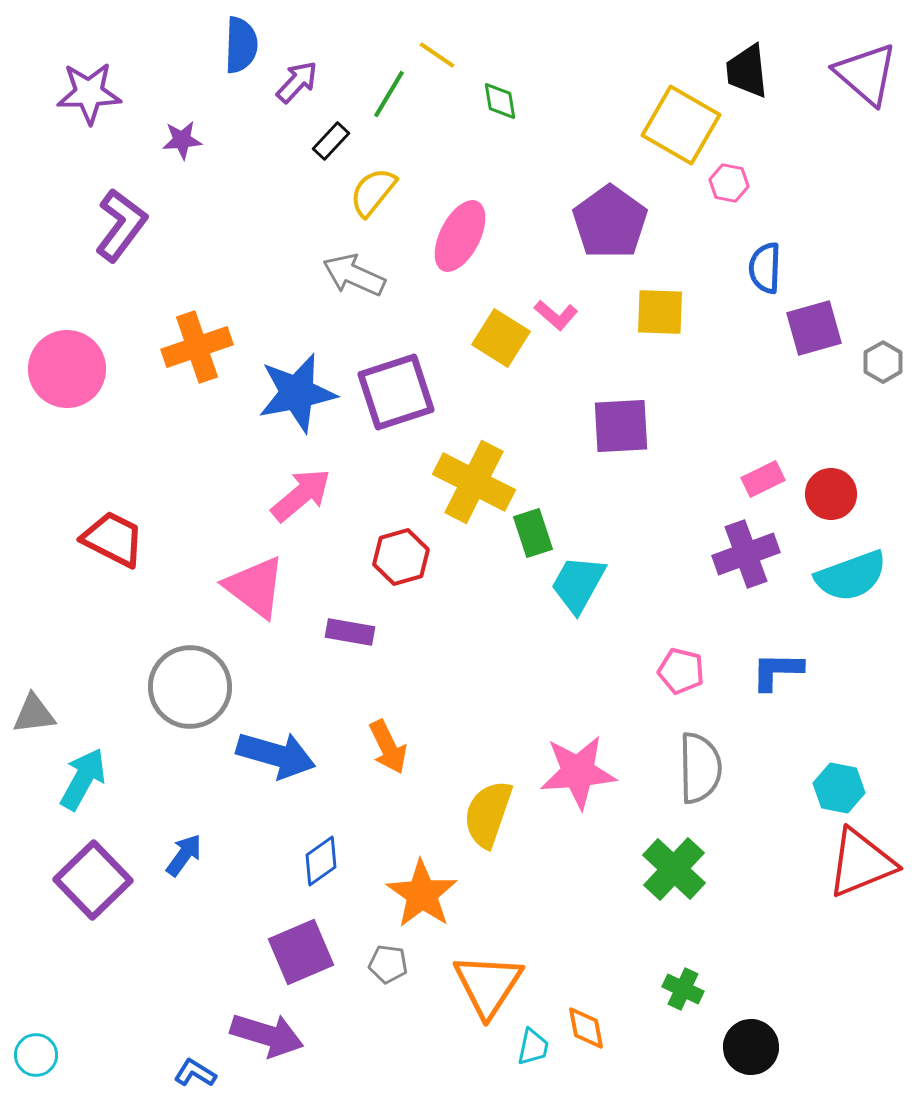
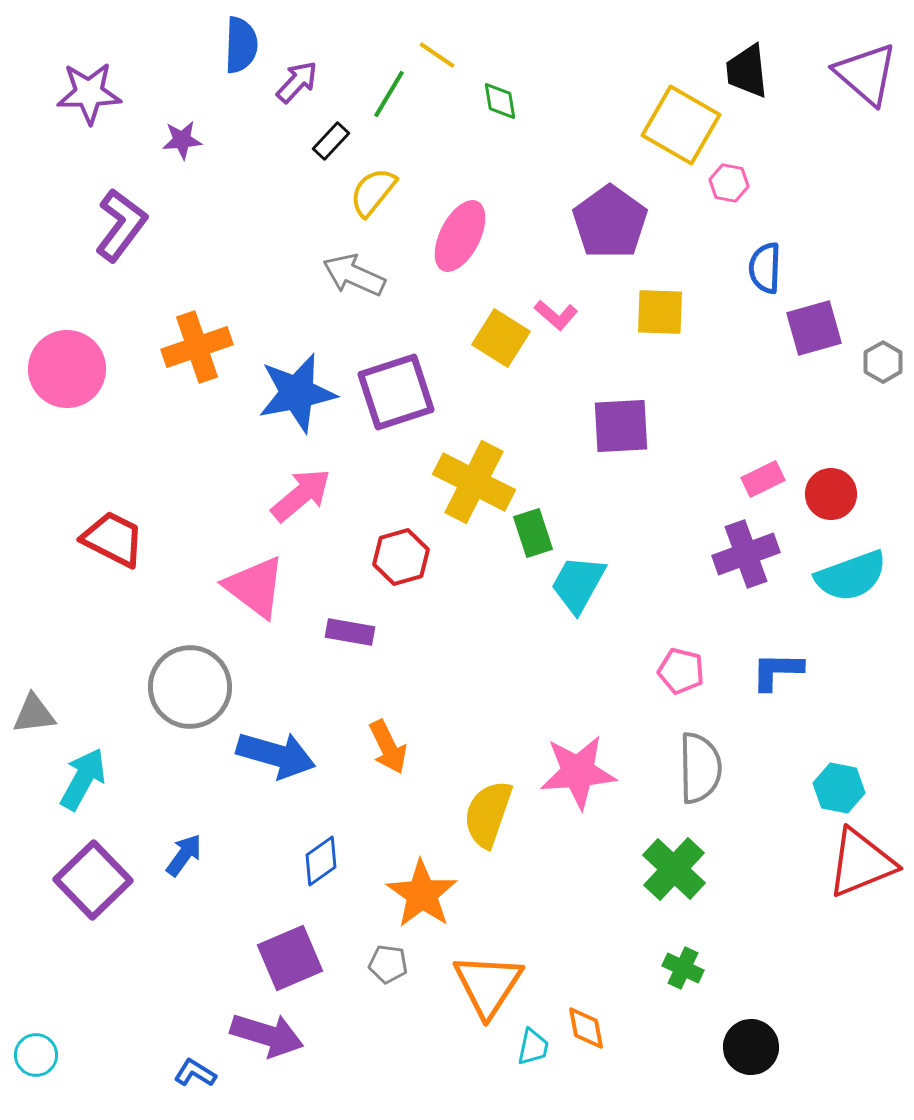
purple square at (301, 952): moved 11 px left, 6 px down
green cross at (683, 989): moved 21 px up
